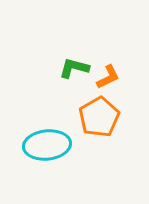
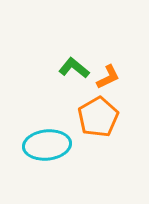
green L-shape: rotated 24 degrees clockwise
orange pentagon: moved 1 px left
